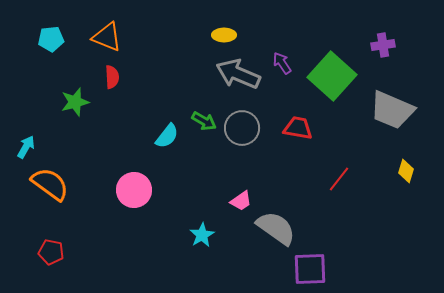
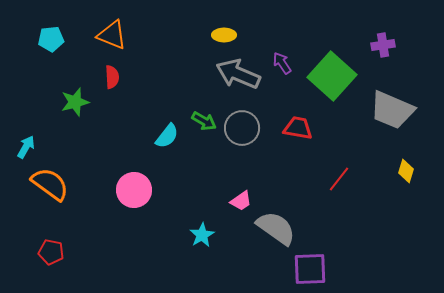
orange triangle: moved 5 px right, 2 px up
